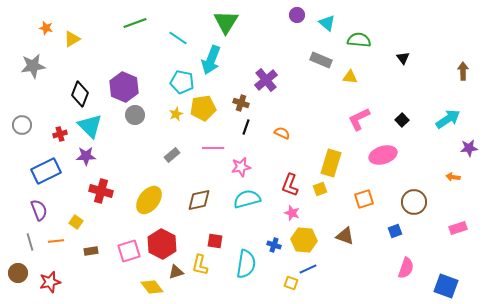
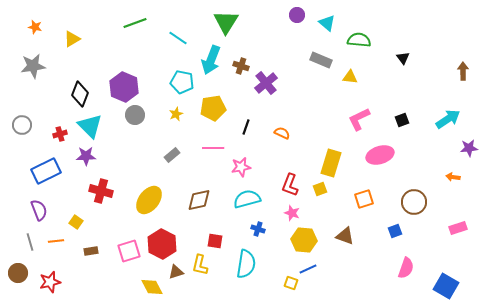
orange star at (46, 28): moved 11 px left, 1 px up
purple cross at (266, 80): moved 3 px down
brown cross at (241, 103): moved 37 px up
yellow pentagon at (203, 108): moved 10 px right
black square at (402, 120): rotated 24 degrees clockwise
pink ellipse at (383, 155): moved 3 px left
blue cross at (274, 245): moved 16 px left, 16 px up
blue square at (446, 286): rotated 10 degrees clockwise
yellow diamond at (152, 287): rotated 10 degrees clockwise
